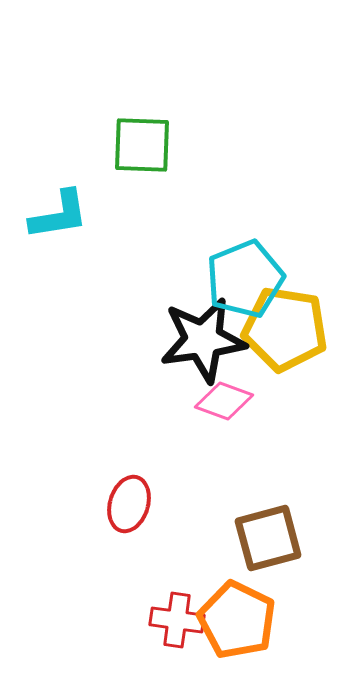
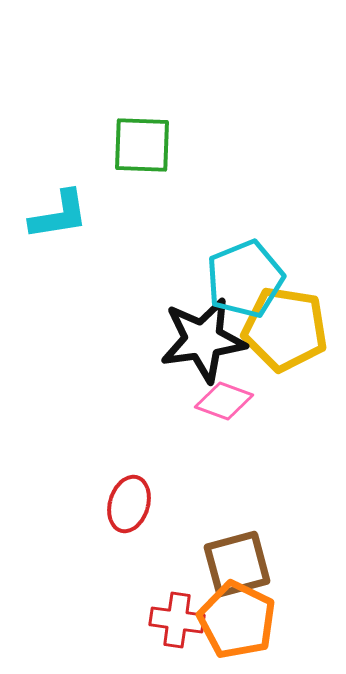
brown square: moved 31 px left, 26 px down
